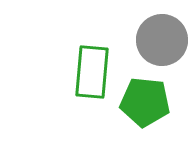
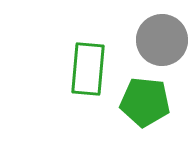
green rectangle: moved 4 px left, 3 px up
